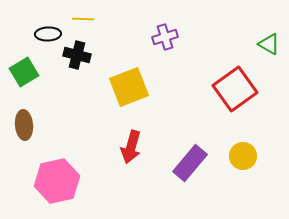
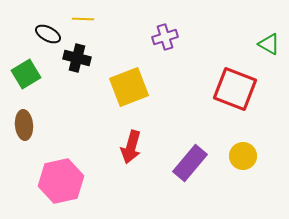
black ellipse: rotated 30 degrees clockwise
black cross: moved 3 px down
green square: moved 2 px right, 2 px down
red square: rotated 33 degrees counterclockwise
pink hexagon: moved 4 px right
